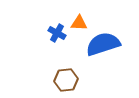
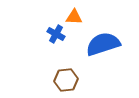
orange triangle: moved 5 px left, 6 px up
blue cross: moved 1 px left, 1 px down
